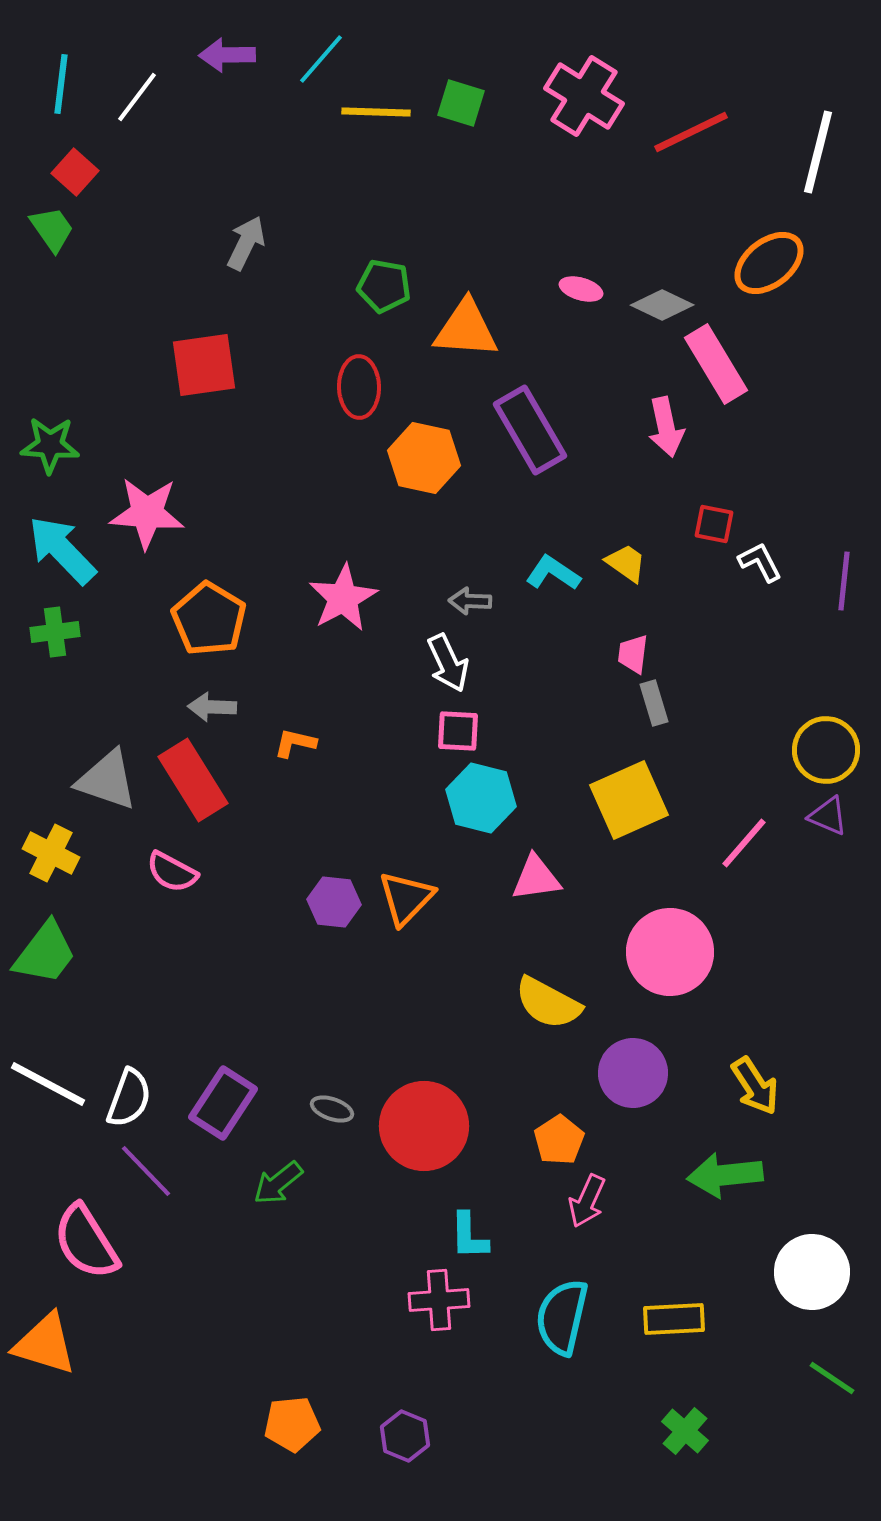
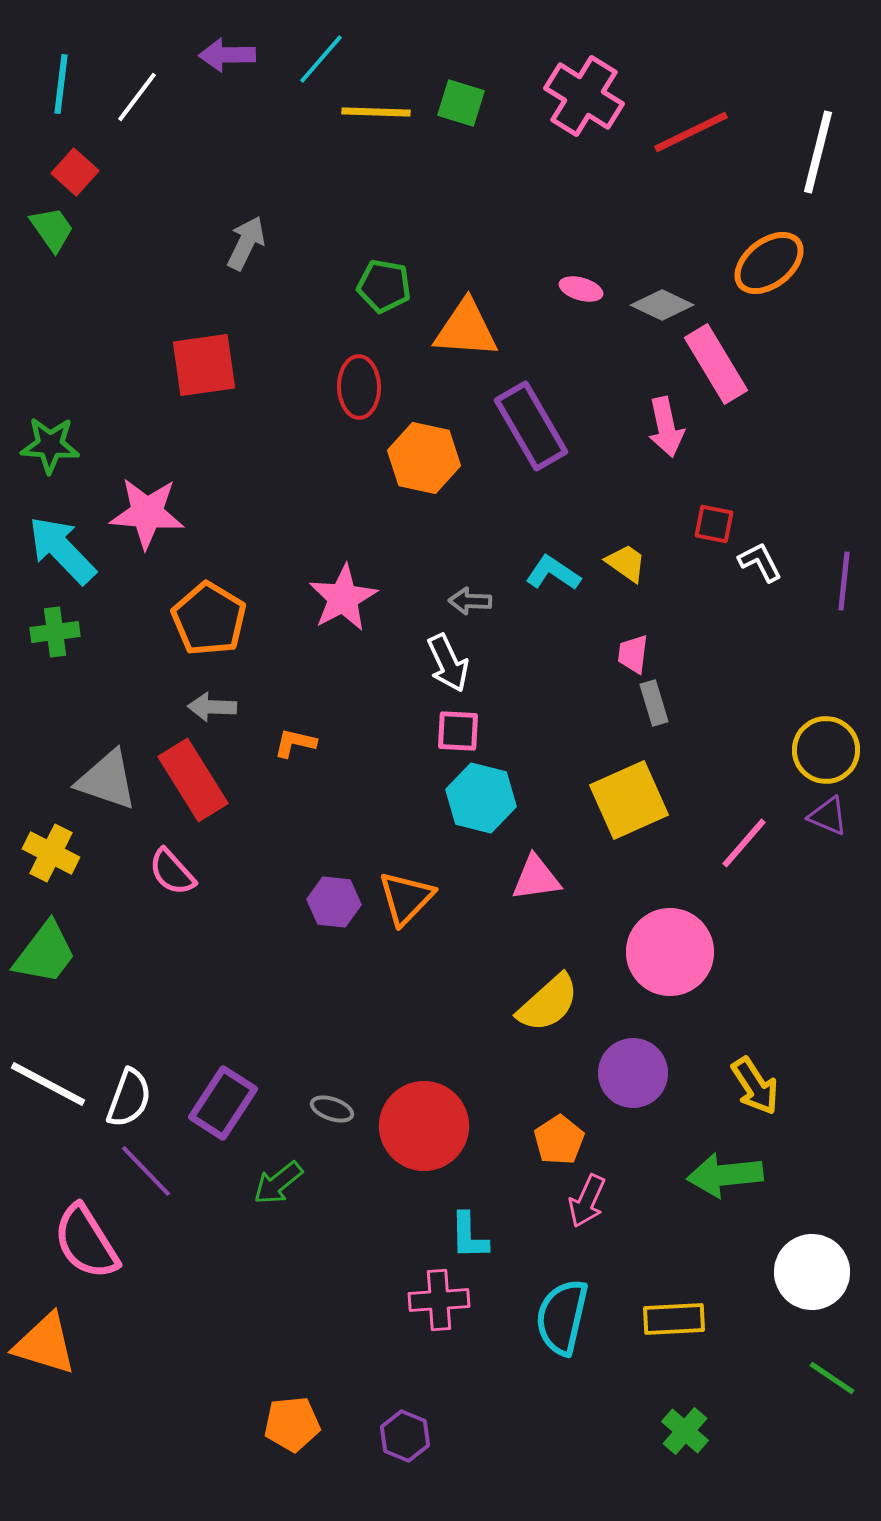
purple rectangle at (530, 430): moved 1 px right, 4 px up
pink semicircle at (172, 872): rotated 20 degrees clockwise
yellow semicircle at (548, 1003): rotated 70 degrees counterclockwise
